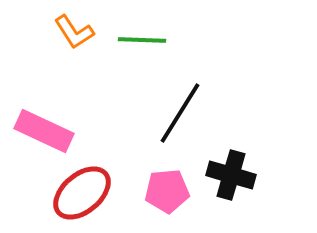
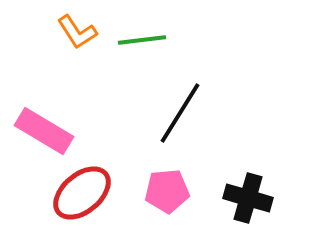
orange L-shape: moved 3 px right
green line: rotated 9 degrees counterclockwise
pink rectangle: rotated 6 degrees clockwise
black cross: moved 17 px right, 23 px down
